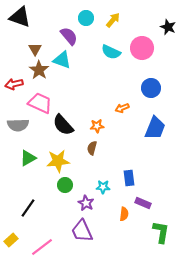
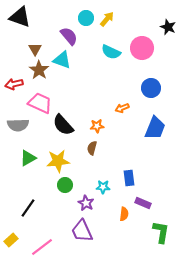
yellow arrow: moved 6 px left, 1 px up
